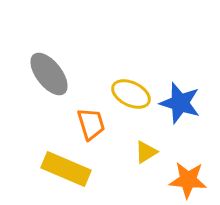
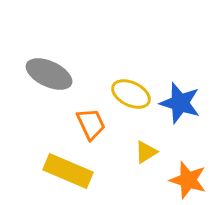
gray ellipse: rotated 27 degrees counterclockwise
orange trapezoid: rotated 8 degrees counterclockwise
yellow rectangle: moved 2 px right, 2 px down
orange star: rotated 12 degrees clockwise
